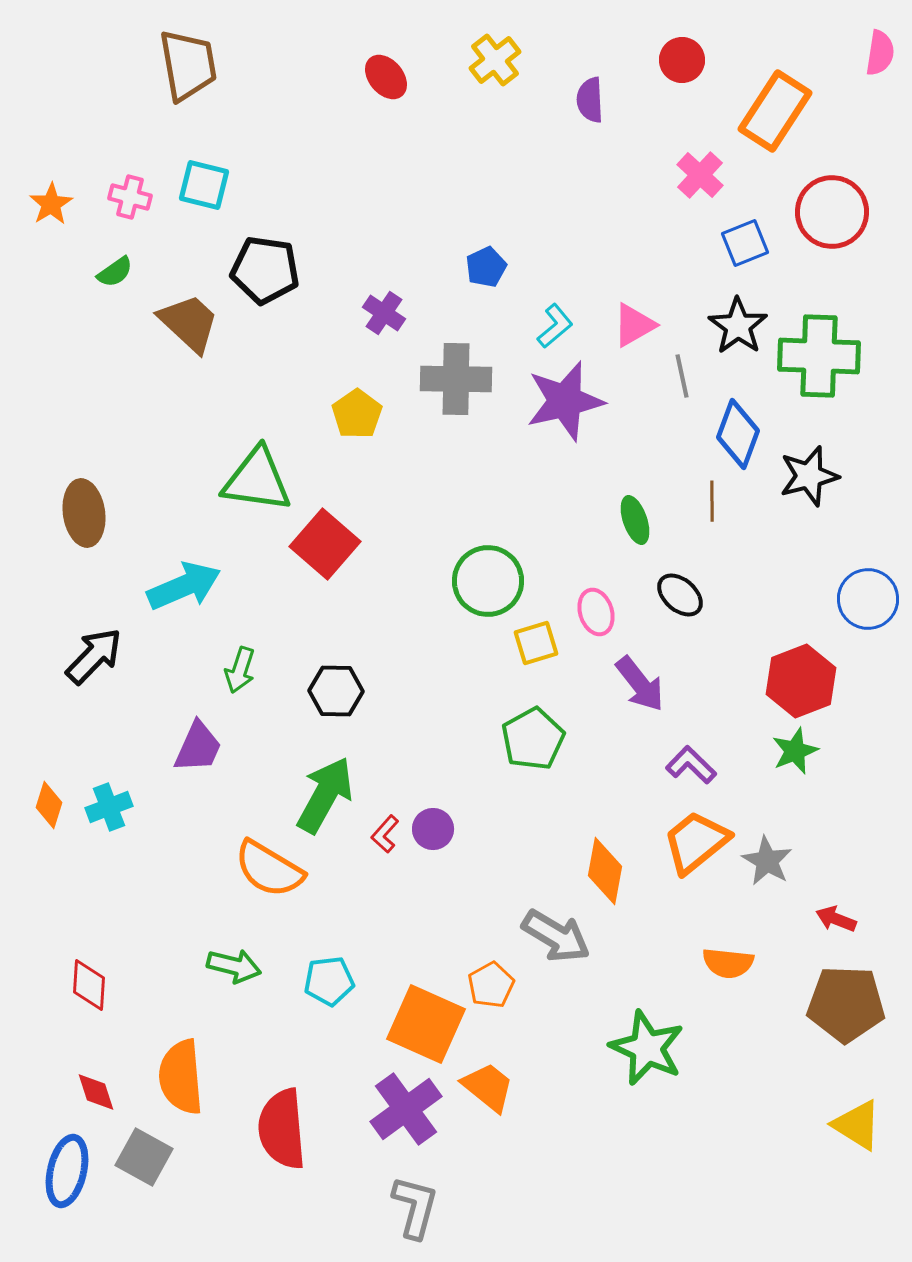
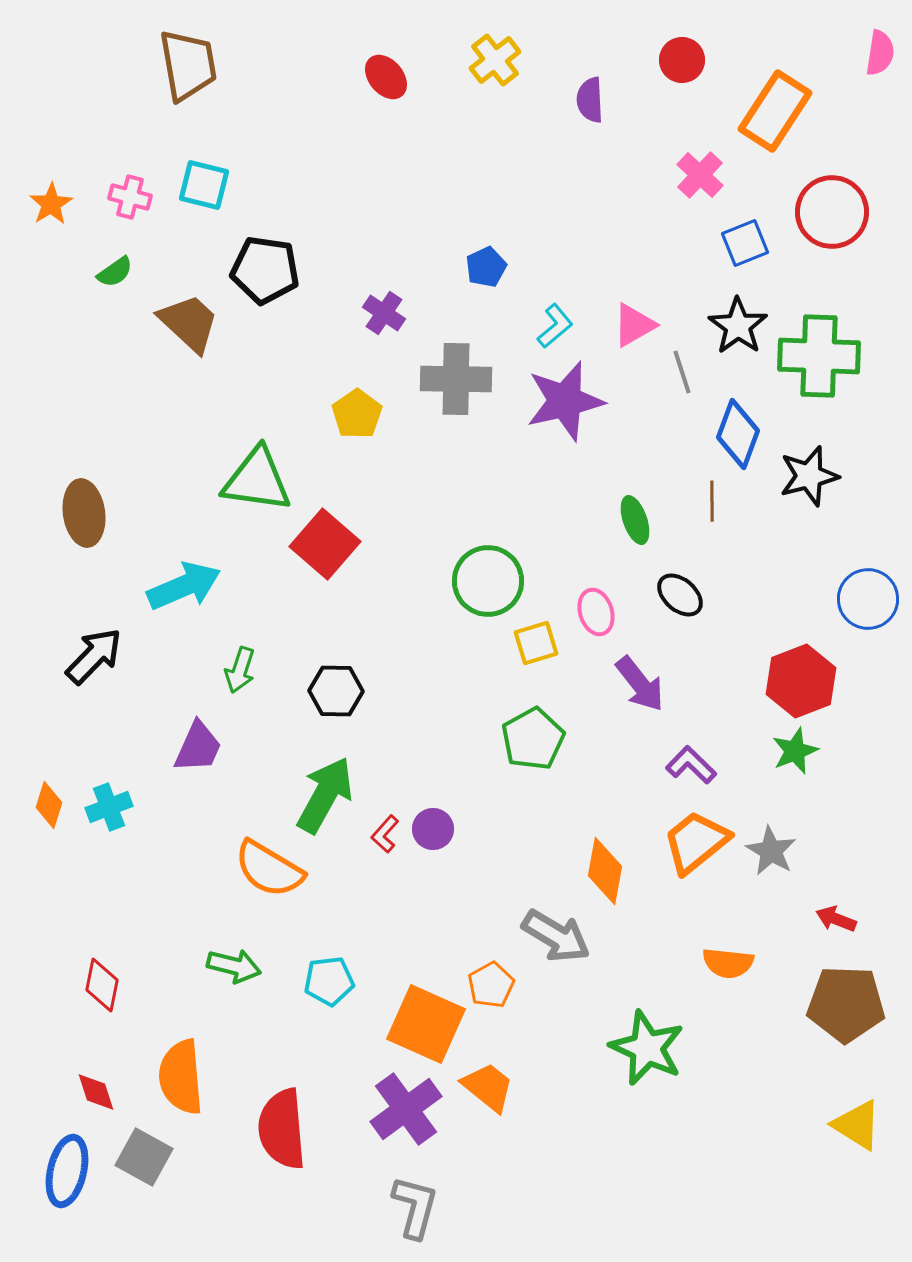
gray line at (682, 376): moved 4 px up; rotated 6 degrees counterclockwise
gray star at (767, 861): moved 4 px right, 10 px up
red diamond at (89, 985): moved 13 px right; rotated 8 degrees clockwise
